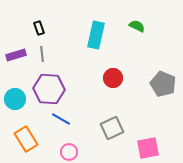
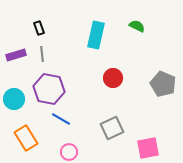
purple hexagon: rotated 8 degrees clockwise
cyan circle: moved 1 px left
orange rectangle: moved 1 px up
